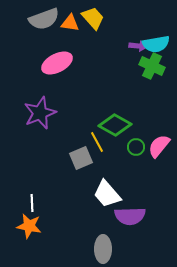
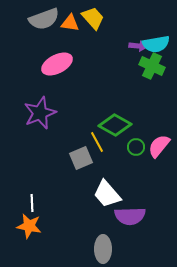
pink ellipse: moved 1 px down
